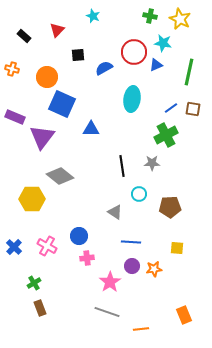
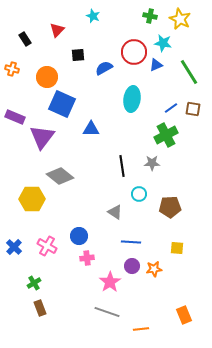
black rectangle at (24, 36): moved 1 px right, 3 px down; rotated 16 degrees clockwise
green line at (189, 72): rotated 44 degrees counterclockwise
